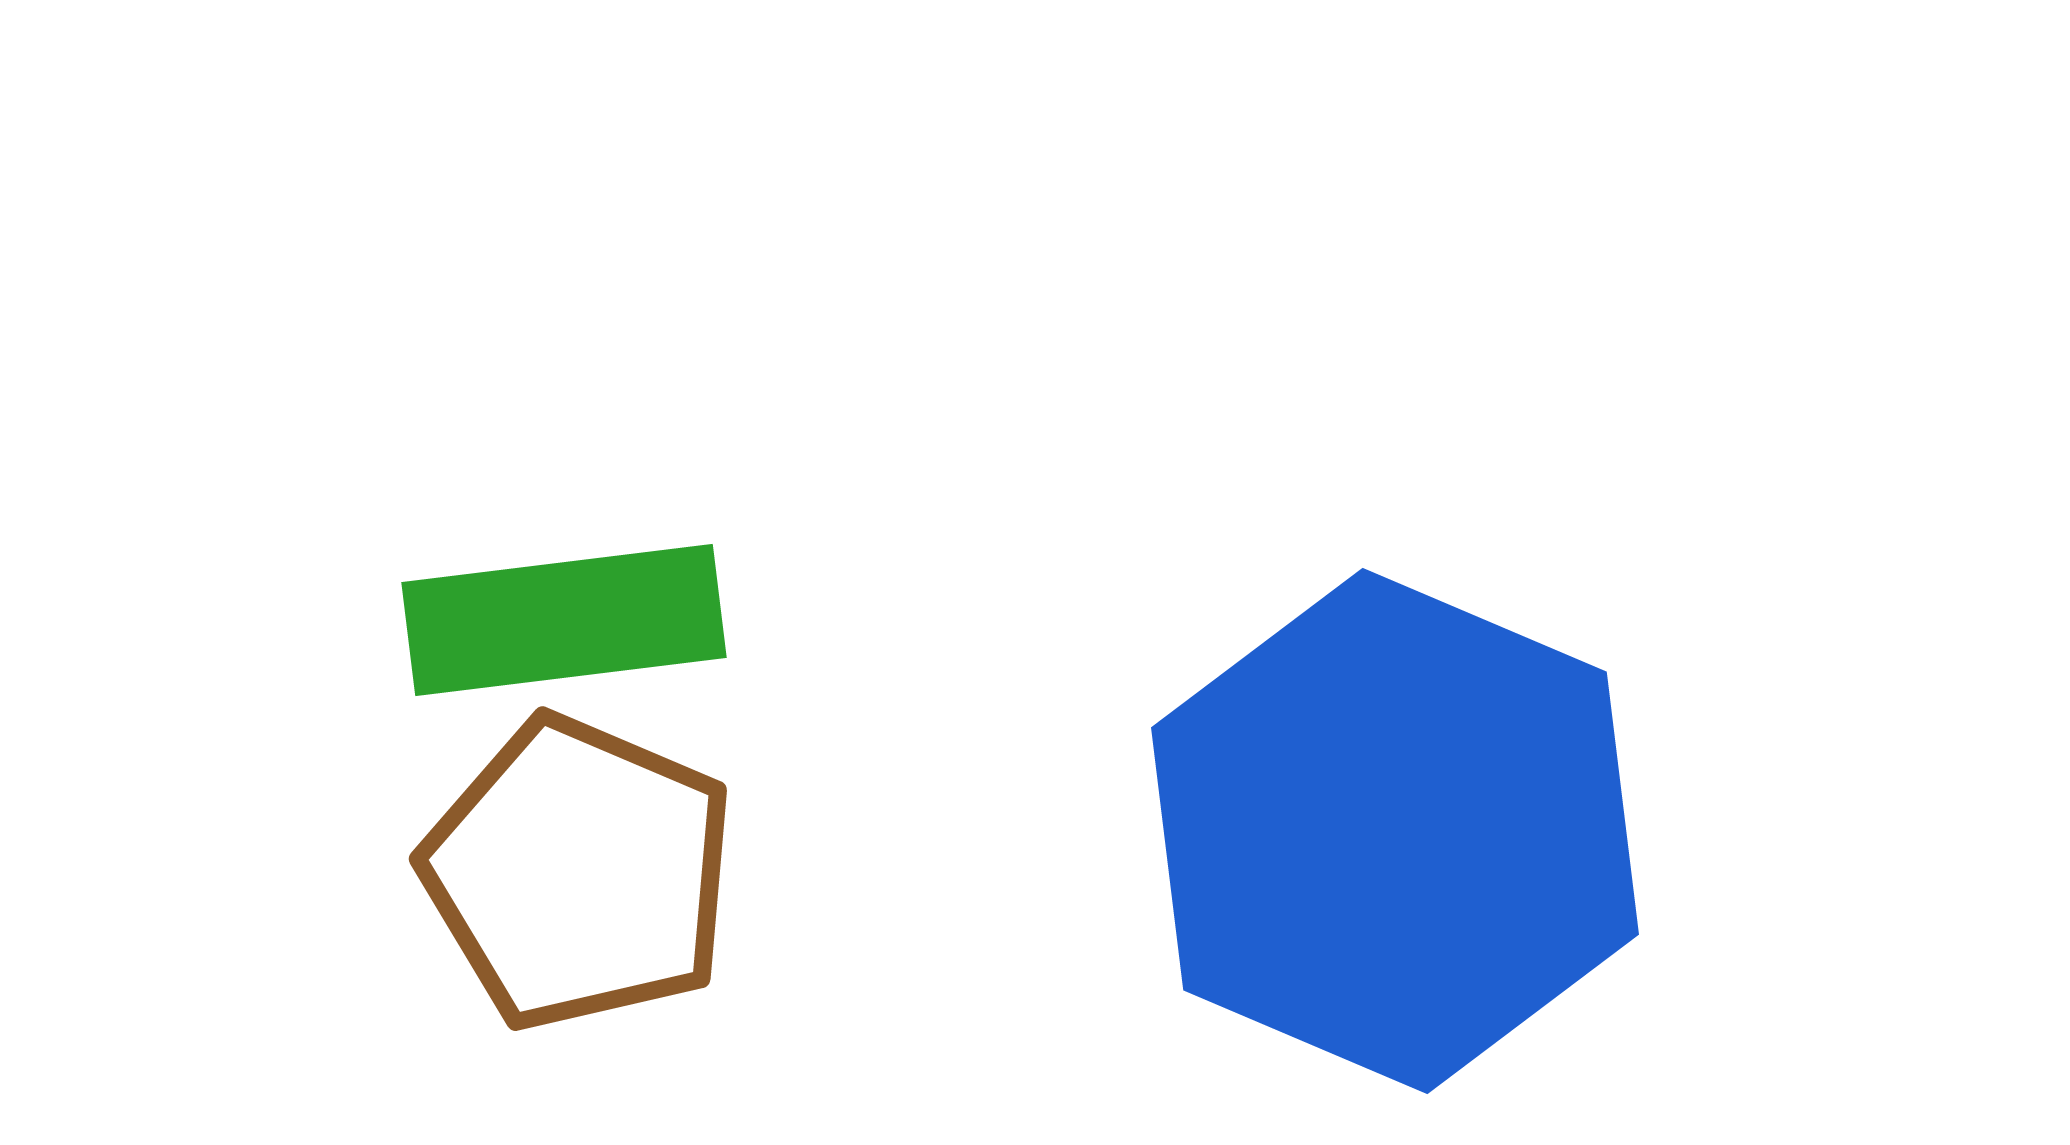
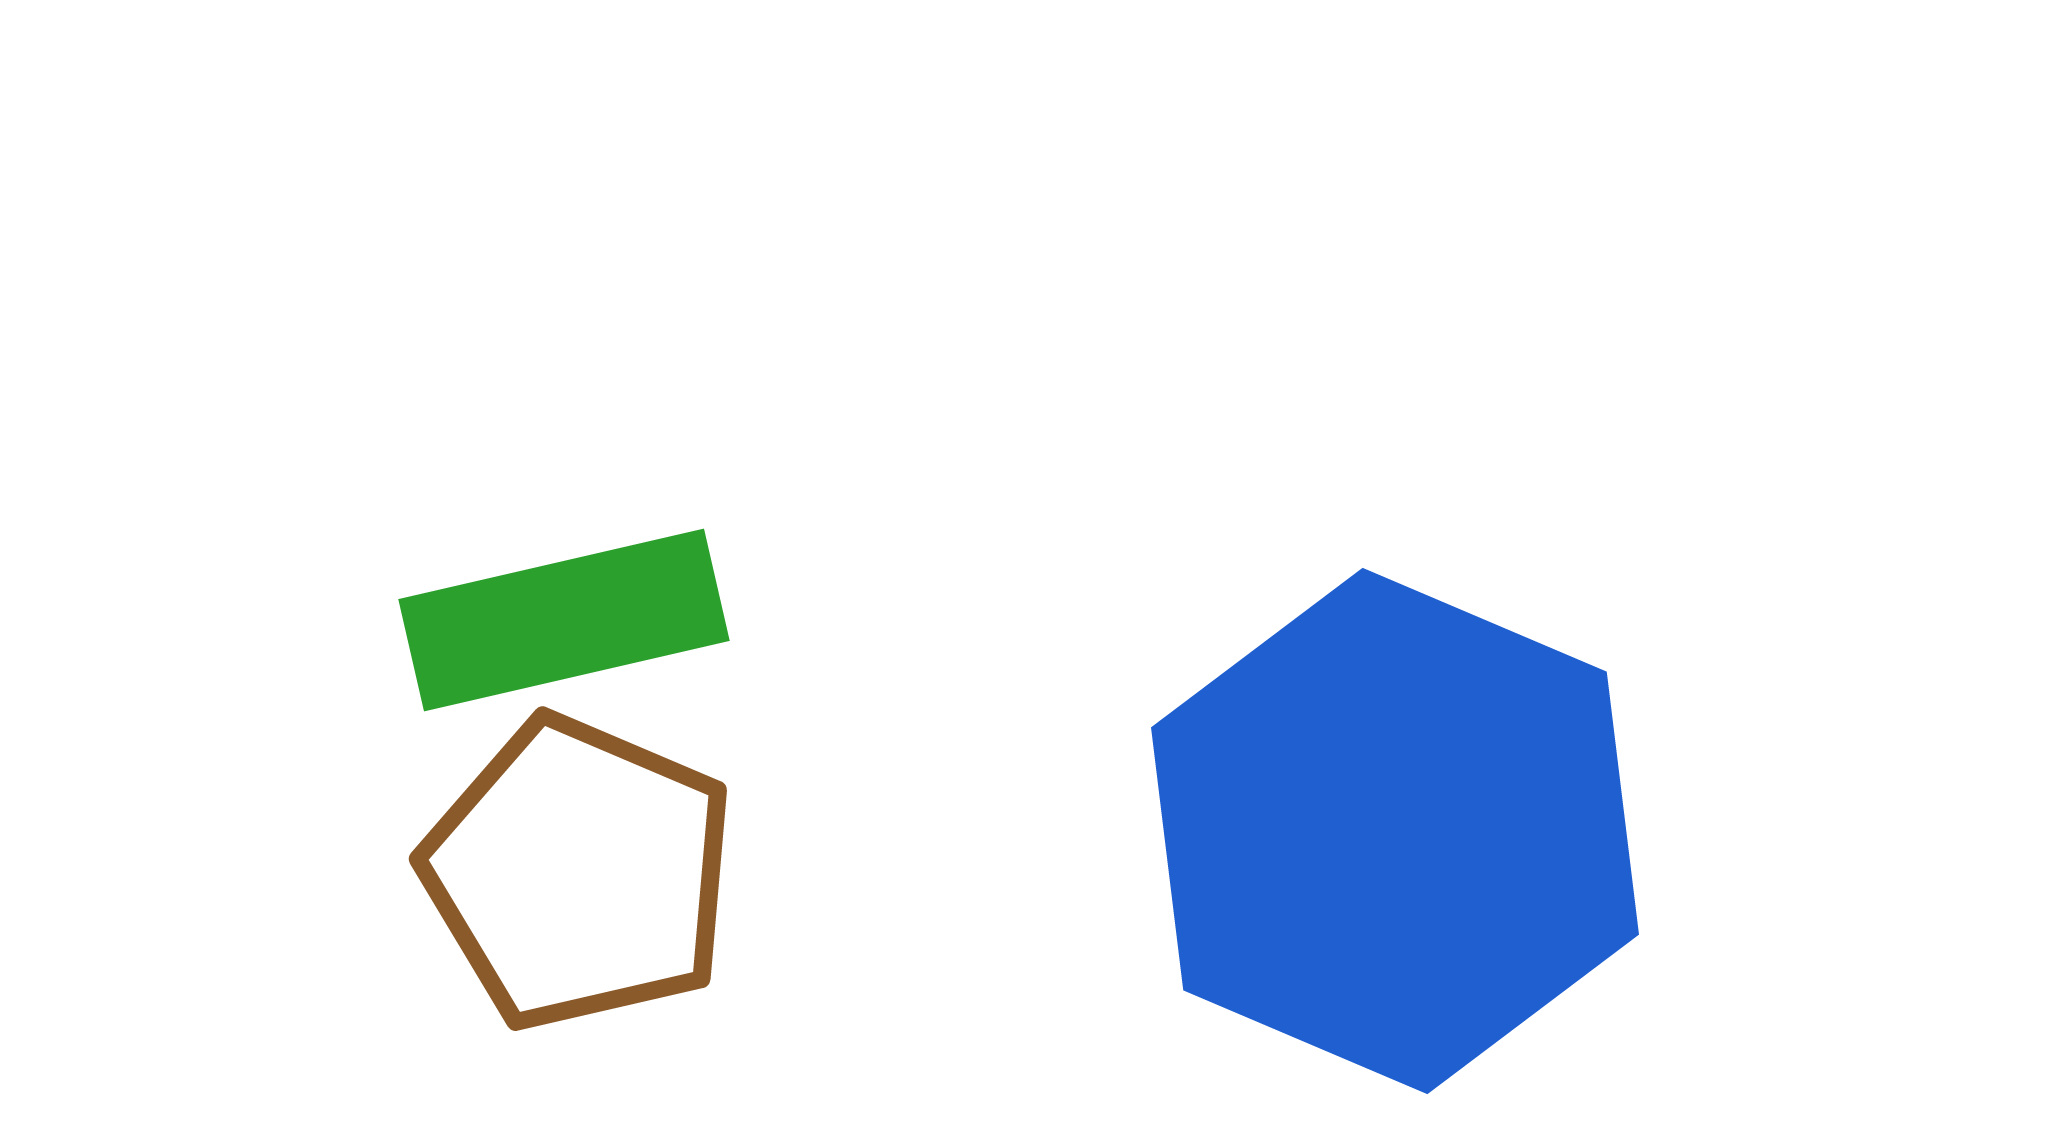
green rectangle: rotated 6 degrees counterclockwise
